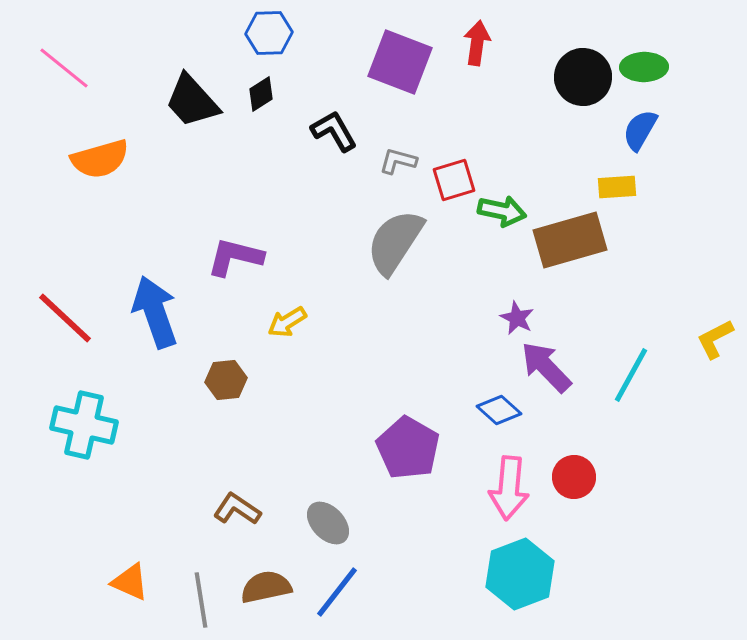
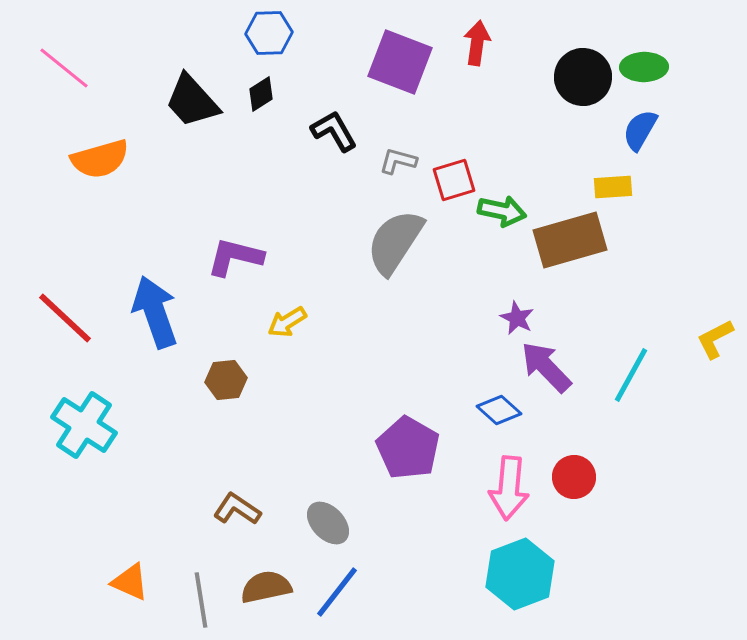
yellow rectangle: moved 4 px left
cyan cross: rotated 20 degrees clockwise
